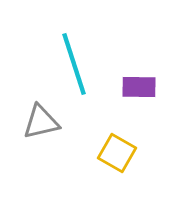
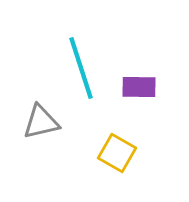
cyan line: moved 7 px right, 4 px down
